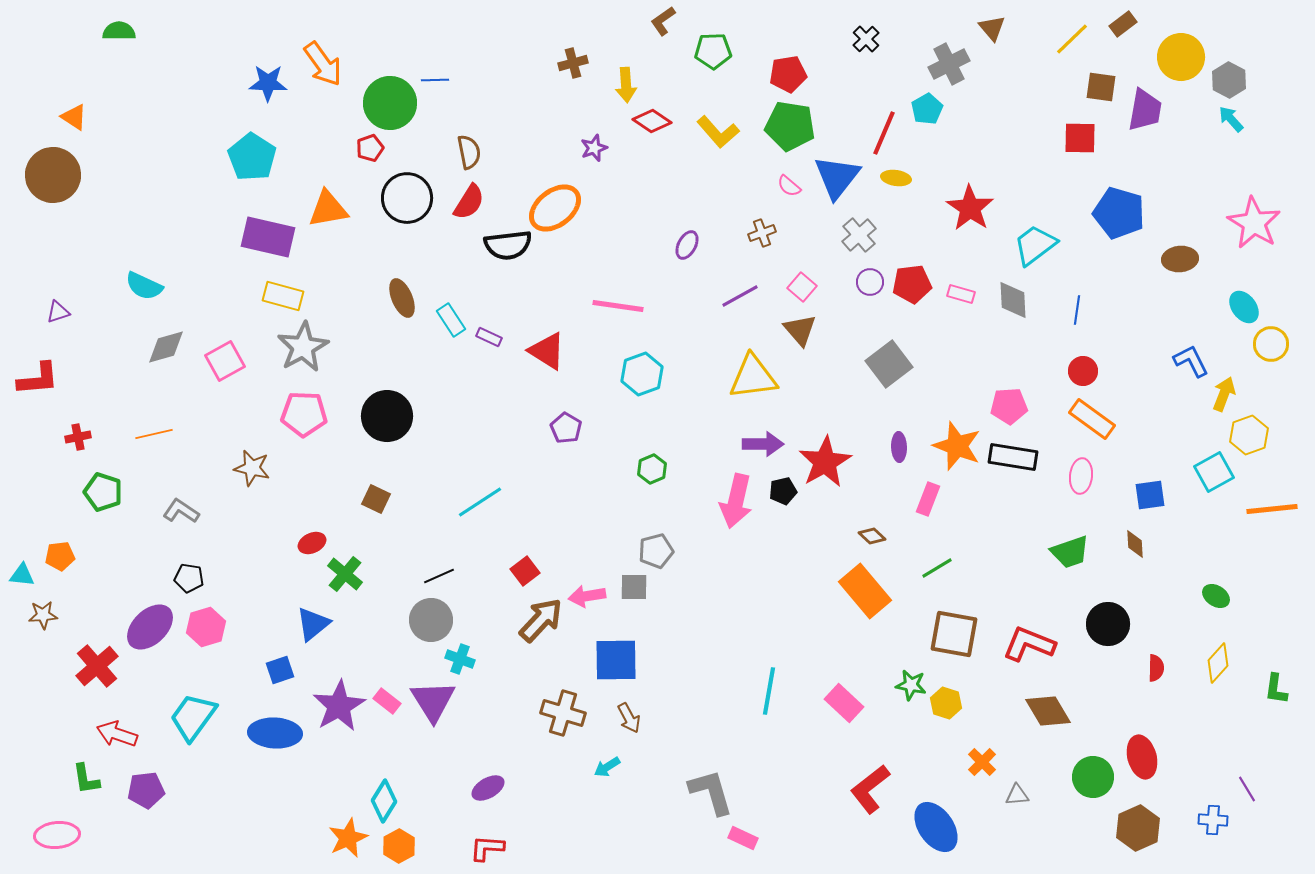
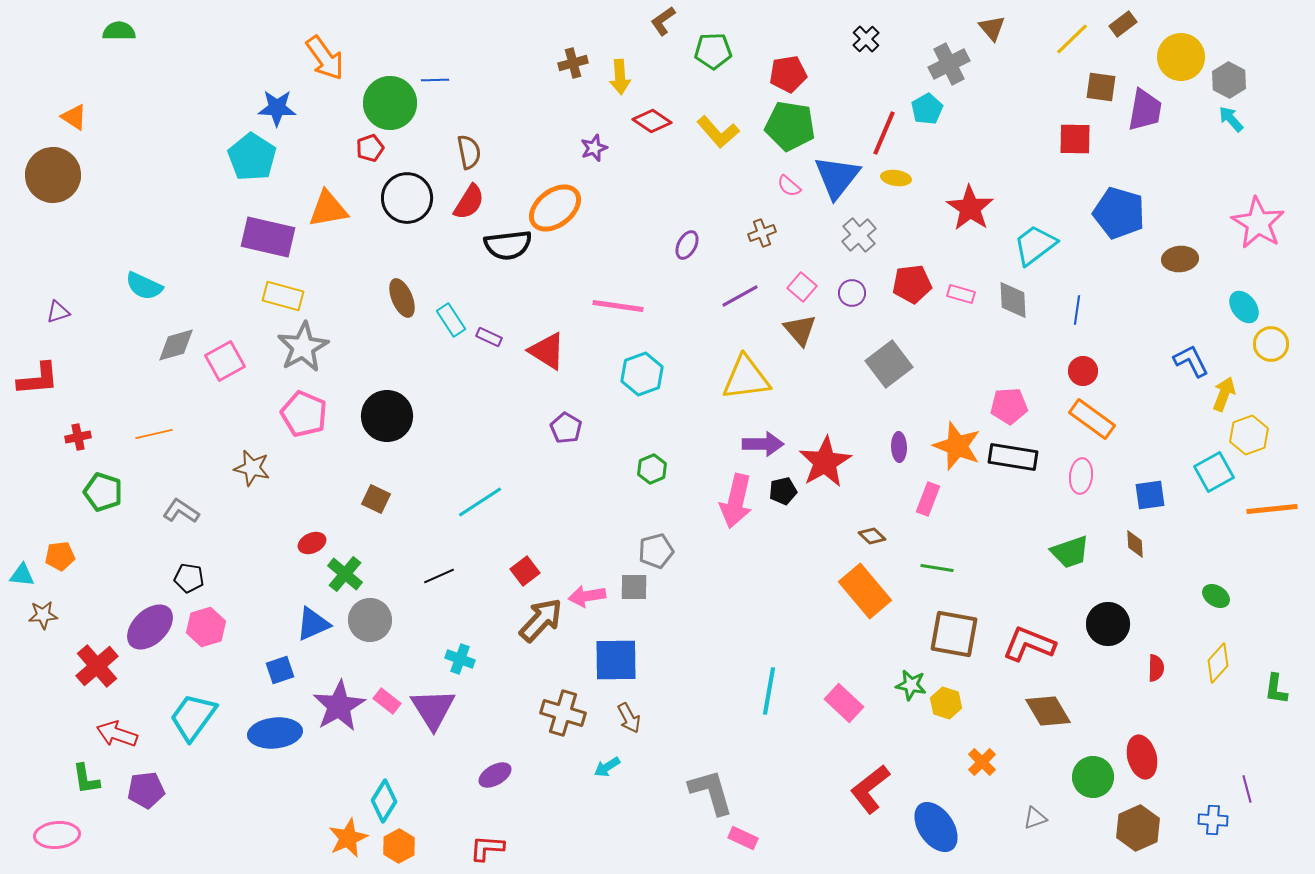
orange arrow at (323, 64): moved 2 px right, 6 px up
blue star at (268, 83): moved 9 px right, 25 px down
yellow arrow at (626, 85): moved 6 px left, 8 px up
red square at (1080, 138): moved 5 px left, 1 px down
pink star at (1254, 223): moved 4 px right
purple circle at (870, 282): moved 18 px left, 11 px down
gray diamond at (166, 347): moved 10 px right, 2 px up
yellow triangle at (753, 377): moved 7 px left, 1 px down
pink pentagon at (304, 414): rotated 21 degrees clockwise
green line at (937, 568): rotated 40 degrees clockwise
gray circle at (431, 620): moved 61 px left
blue triangle at (313, 624): rotated 15 degrees clockwise
purple triangle at (433, 701): moved 8 px down
blue ellipse at (275, 733): rotated 9 degrees counterclockwise
purple ellipse at (488, 788): moved 7 px right, 13 px up
purple line at (1247, 789): rotated 16 degrees clockwise
gray triangle at (1017, 795): moved 18 px right, 23 px down; rotated 15 degrees counterclockwise
